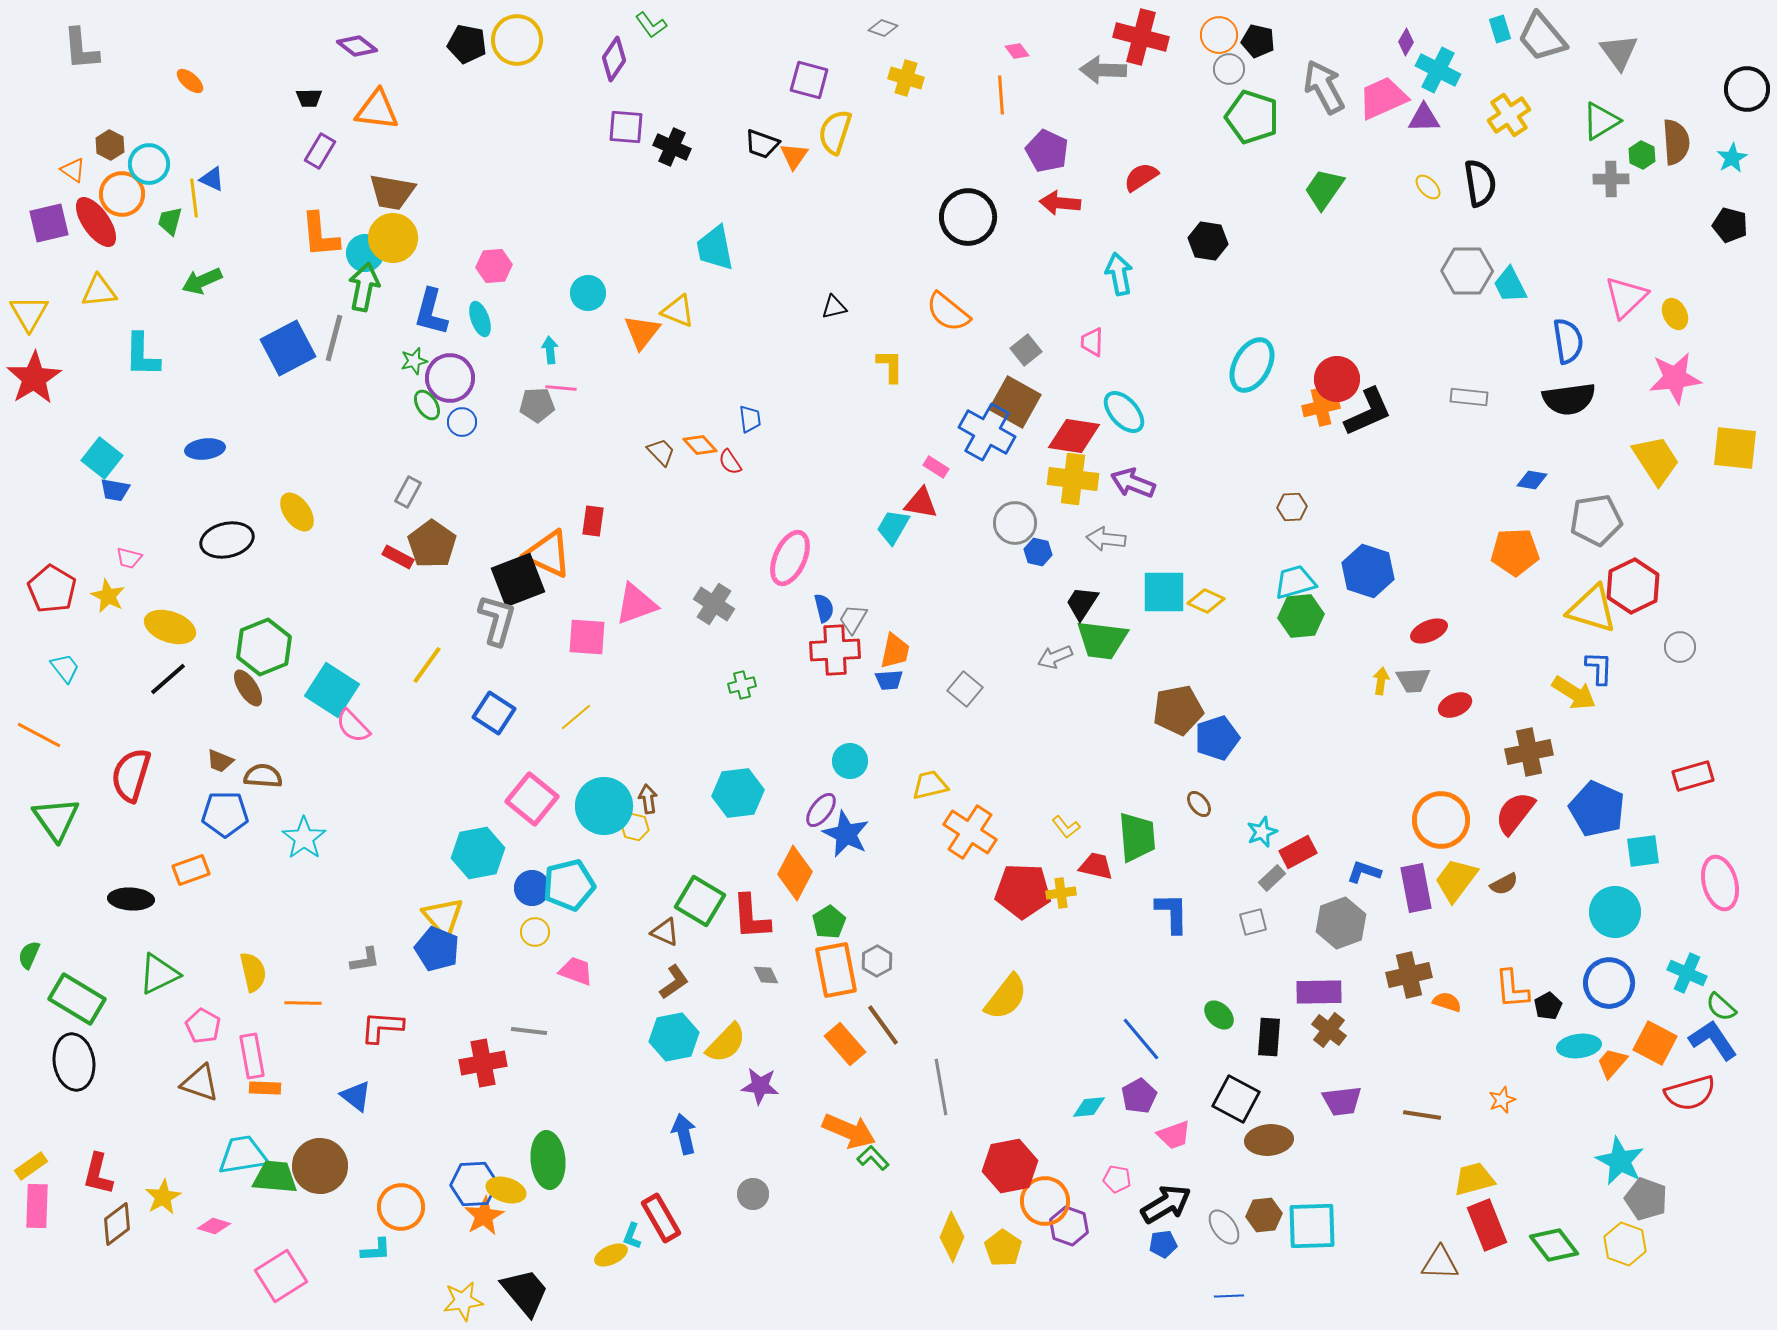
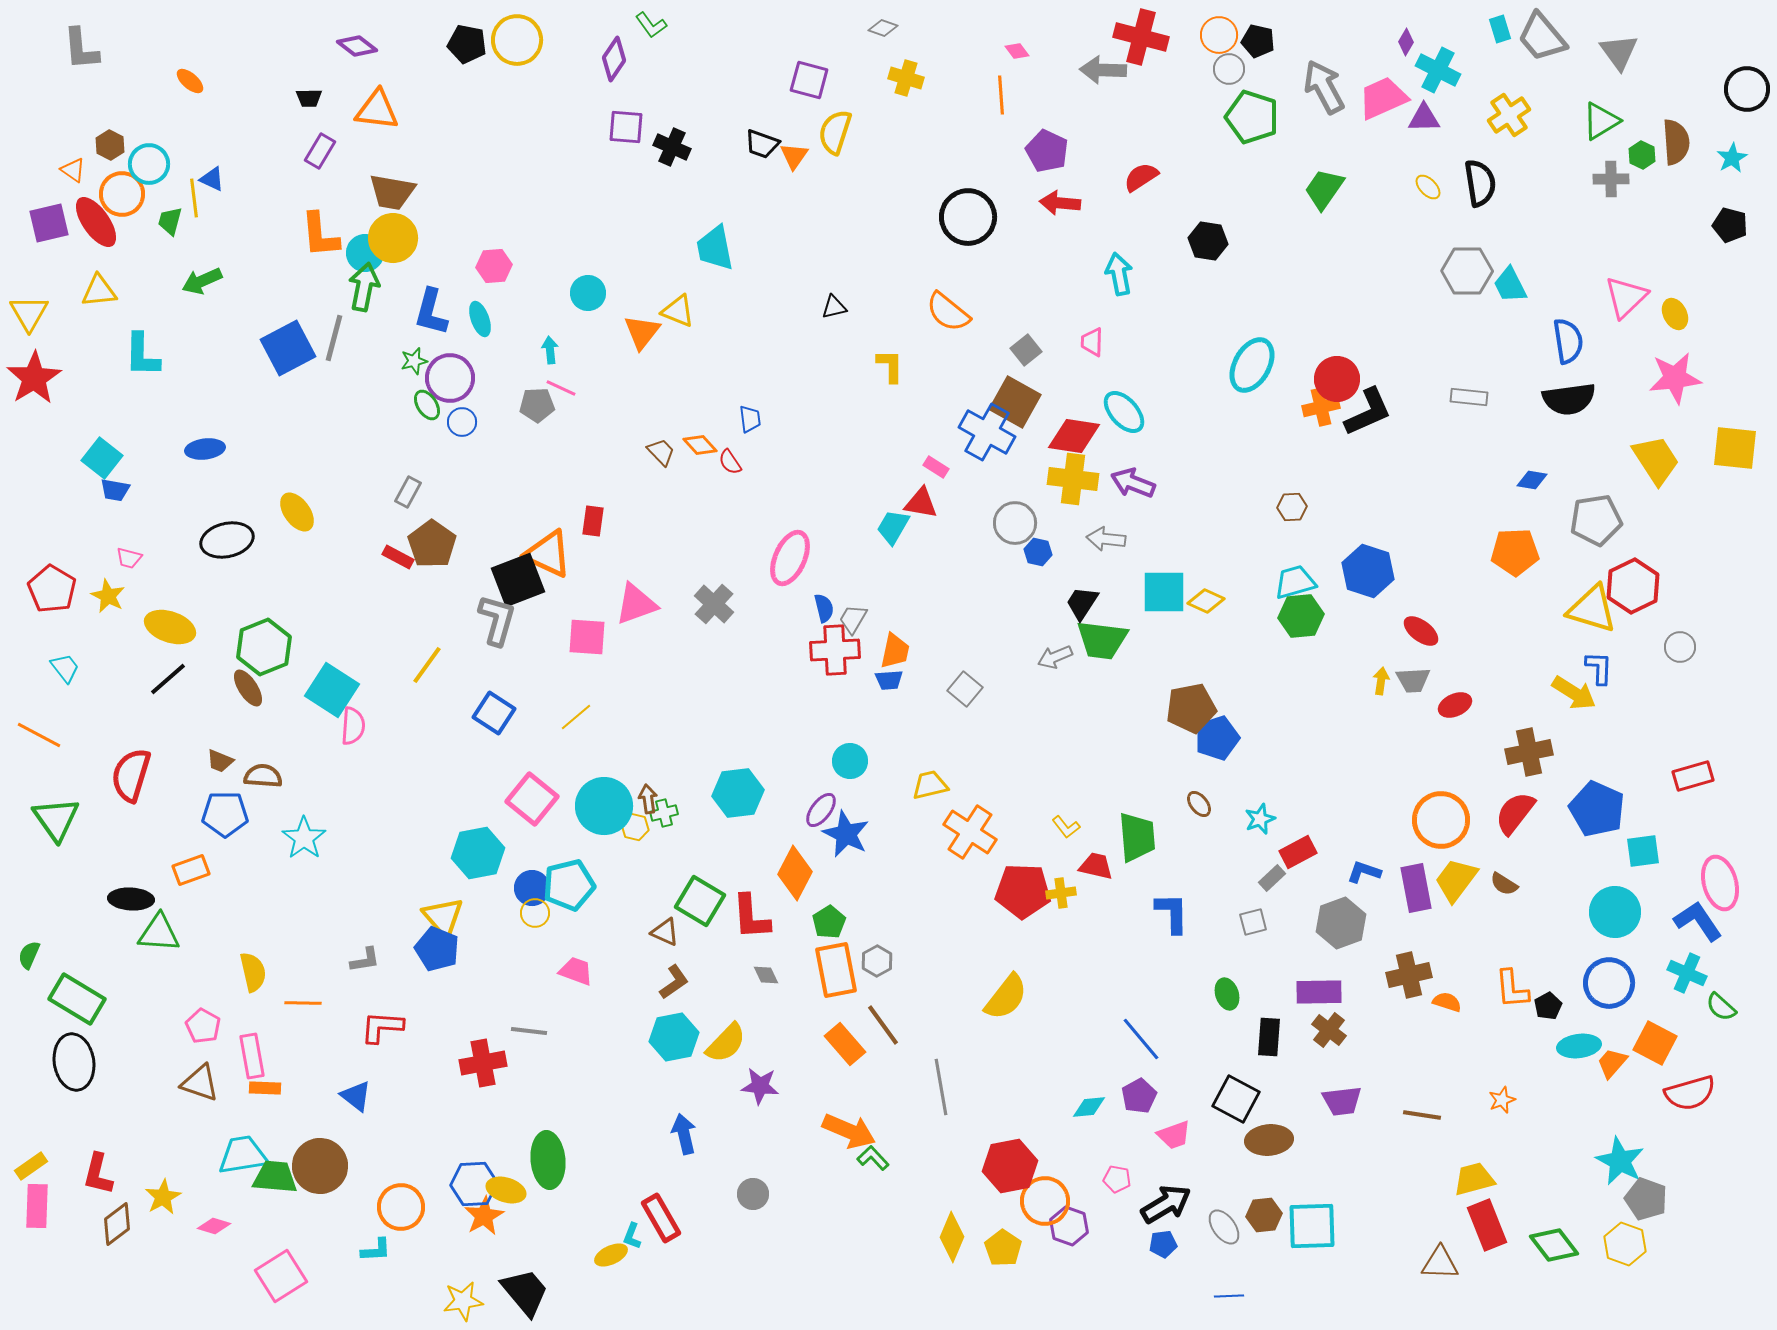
pink line at (561, 388): rotated 20 degrees clockwise
gray cross at (714, 604): rotated 9 degrees clockwise
red ellipse at (1429, 631): moved 8 px left; rotated 60 degrees clockwise
green cross at (742, 685): moved 78 px left, 128 px down
brown pentagon at (1178, 710): moved 13 px right, 2 px up
pink semicircle at (353, 726): rotated 132 degrees counterclockwise
cyan star at (1262, 832): moved 2 px left, 13 px up
brown semicircle at (1504, 884): rotated 60 degrees clockwise
yellow circle at (535, 932): moved 19 px up
green triangle at (159, 974): moved 41 px up; rotated 30 degrees clockwise
green ellipse at (1219, 1015): moved 8 px right, 21 px up; rotated 28 degrees clockwise
blue L-shape at (1713, 1040): moved 15 px left, 119 px up
